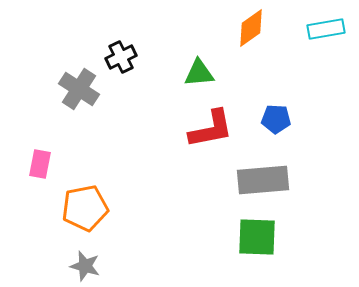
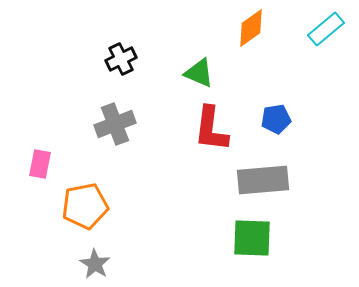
cyan rectangle: rotated 30 degrees counterclockwise
black cross: moved 2 px down
green triangle: rotated 28 degrees clockwise
gray cross: moved 36 px right, 35 px down; rotated 36 degrees clockwise
blue pentagon: rotated 12 degrees counterclockwise
red L-shape: rotated 108 degrees clockwise
orange pentagon: moved 2 px up
green square: moved 5 px left, 1 px down
gray star: moved 10 px right, 2 px up; rotated 16 degrees clockwise
